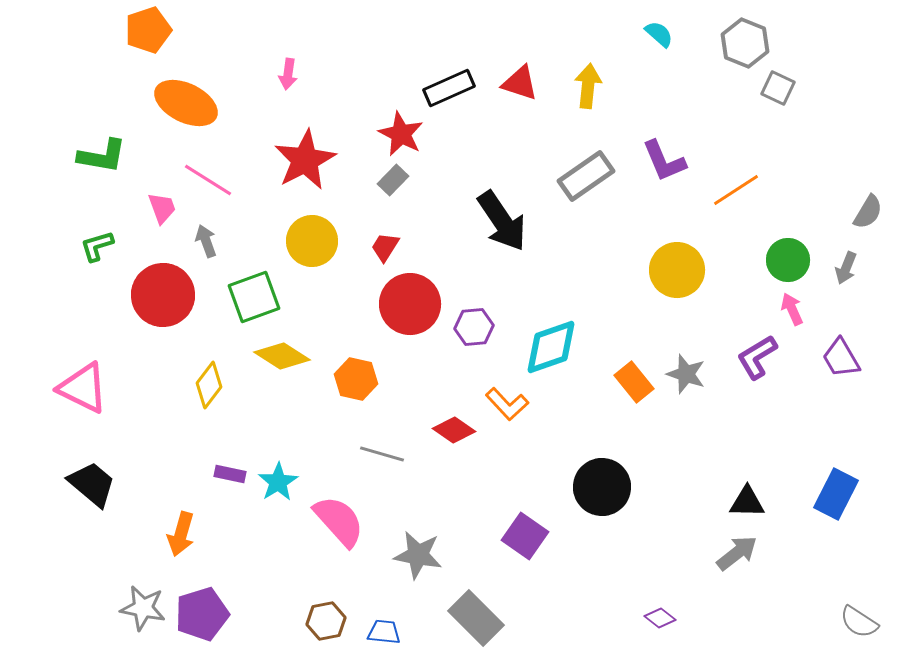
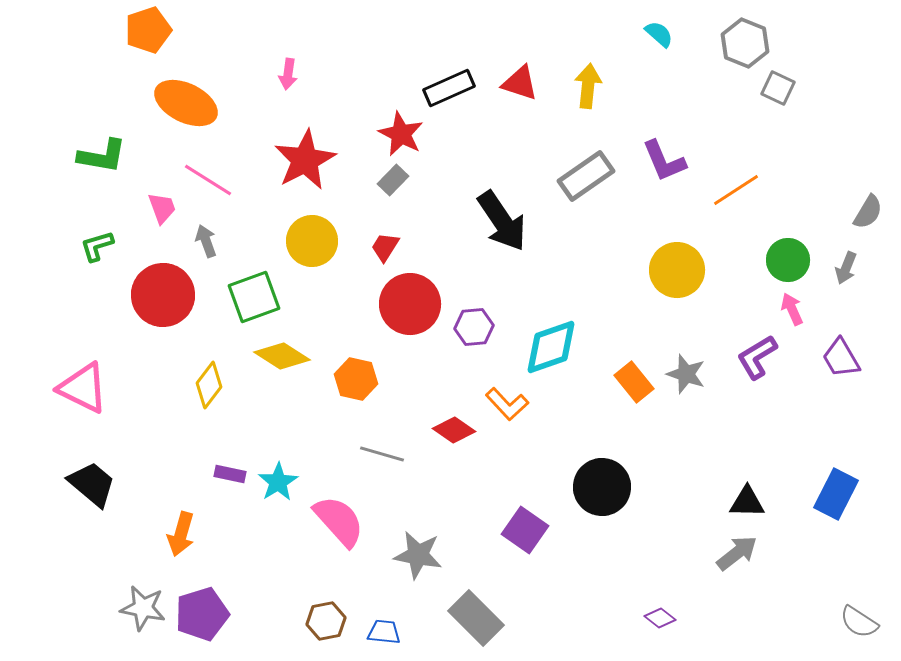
purple square at (525, 536): moved 6 px up
